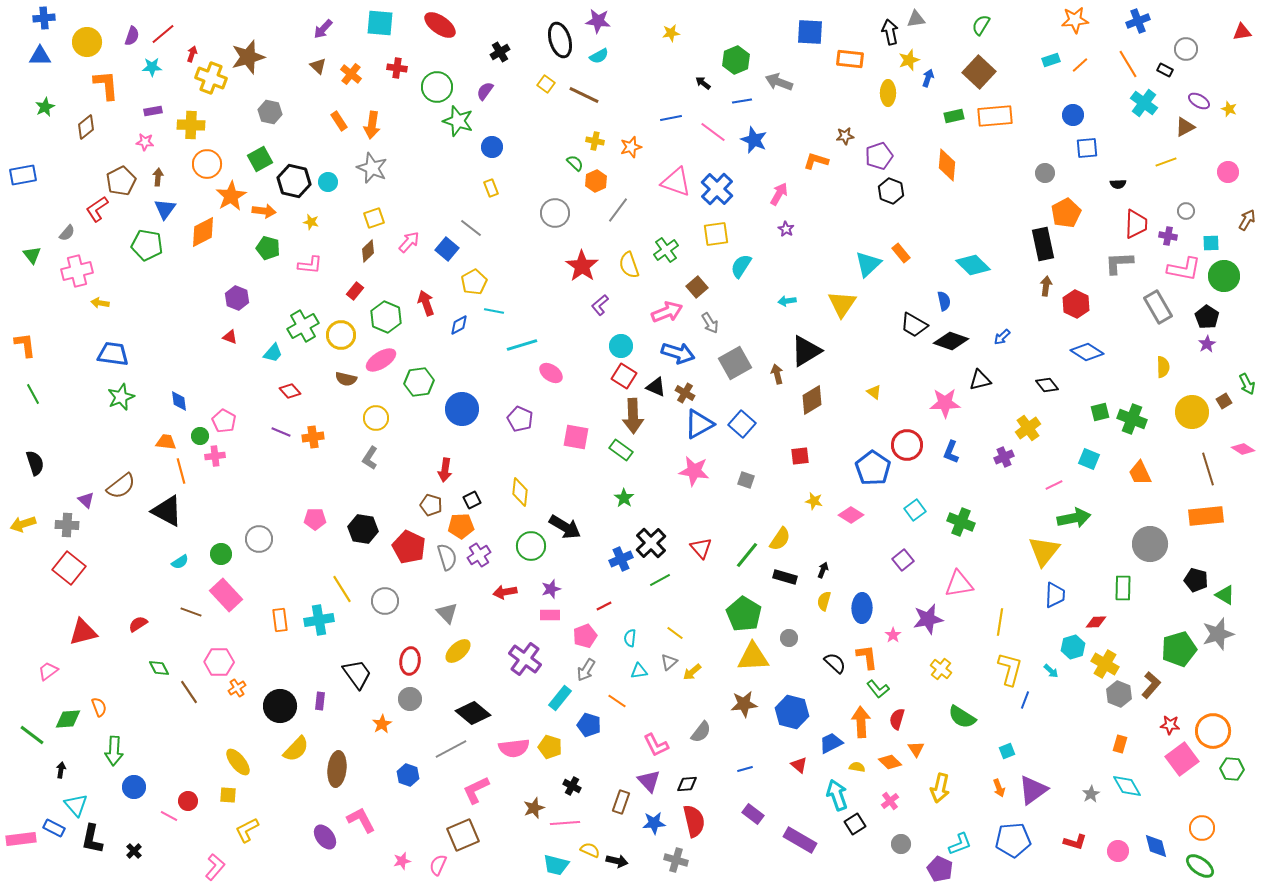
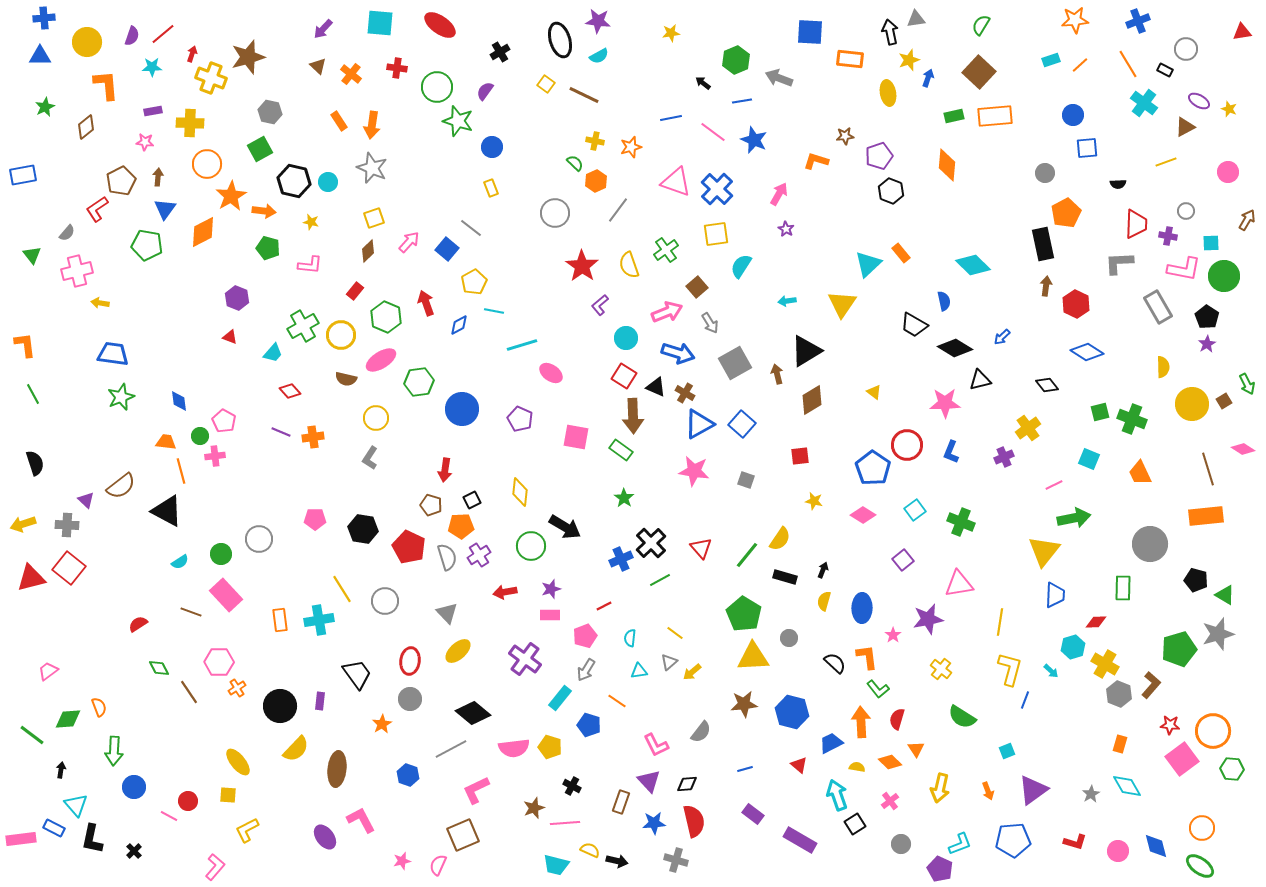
gray arrow at (779, 82): moved 4 px up
yellow ellipse at (888, 93): rotated 10 degrees counterclockwise
yellow cross at (191, 125): moved 1 px left, 2 px up
green square at (260, 159): moved 10 px up
black diamond at (951, 341): moved 4 px right, 7 px down; rotated 12 degrees clockwise
cyan circle at (621, 346): moved 5 px right, 8 px up
yellow circle at (1192, 412): moved 8 px up
pink diamond at (851, 515): moved 12 px right
red triangle at (83, 632): moved 52 px left, 54 px up
orange arrow at (999, 788): moved 11 px left, 3 px down
